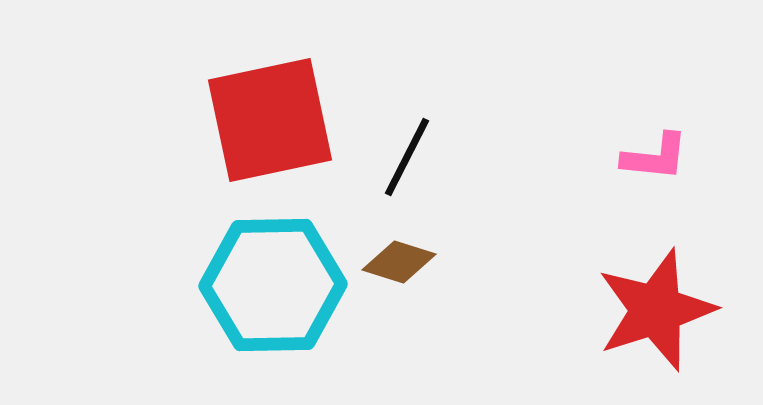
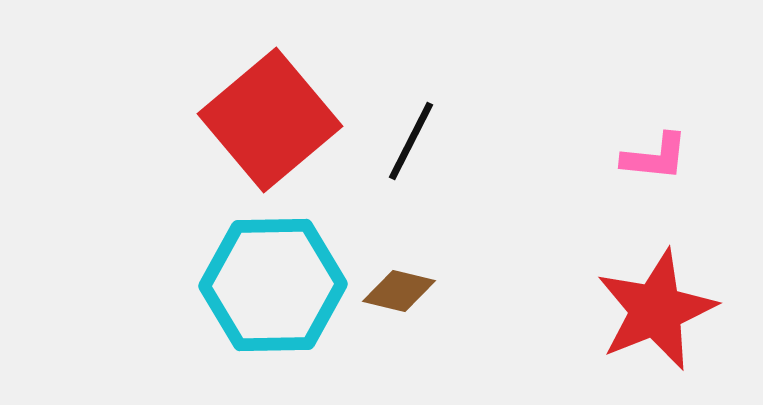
red square: rotated 28 degrees counterclockwise
black line: moved 4 px right, 16 px up
brown diamond: moved 29 px down; rotated 4 degrees counterclockwise
red star: rotated 4 degrees counterclockwise
